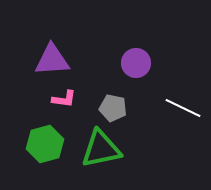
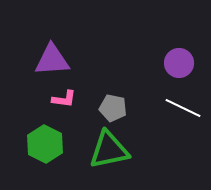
purple circle: moved 43 px right
green hexagon: rotated 18 degrees counterclockwise
green triangle: moved 8 px right, 1 px down
